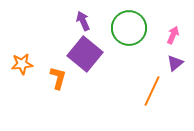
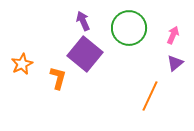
orange star: rotated 20 degrees counterclockwise
orange line: moved 2 px left, 5 px down
